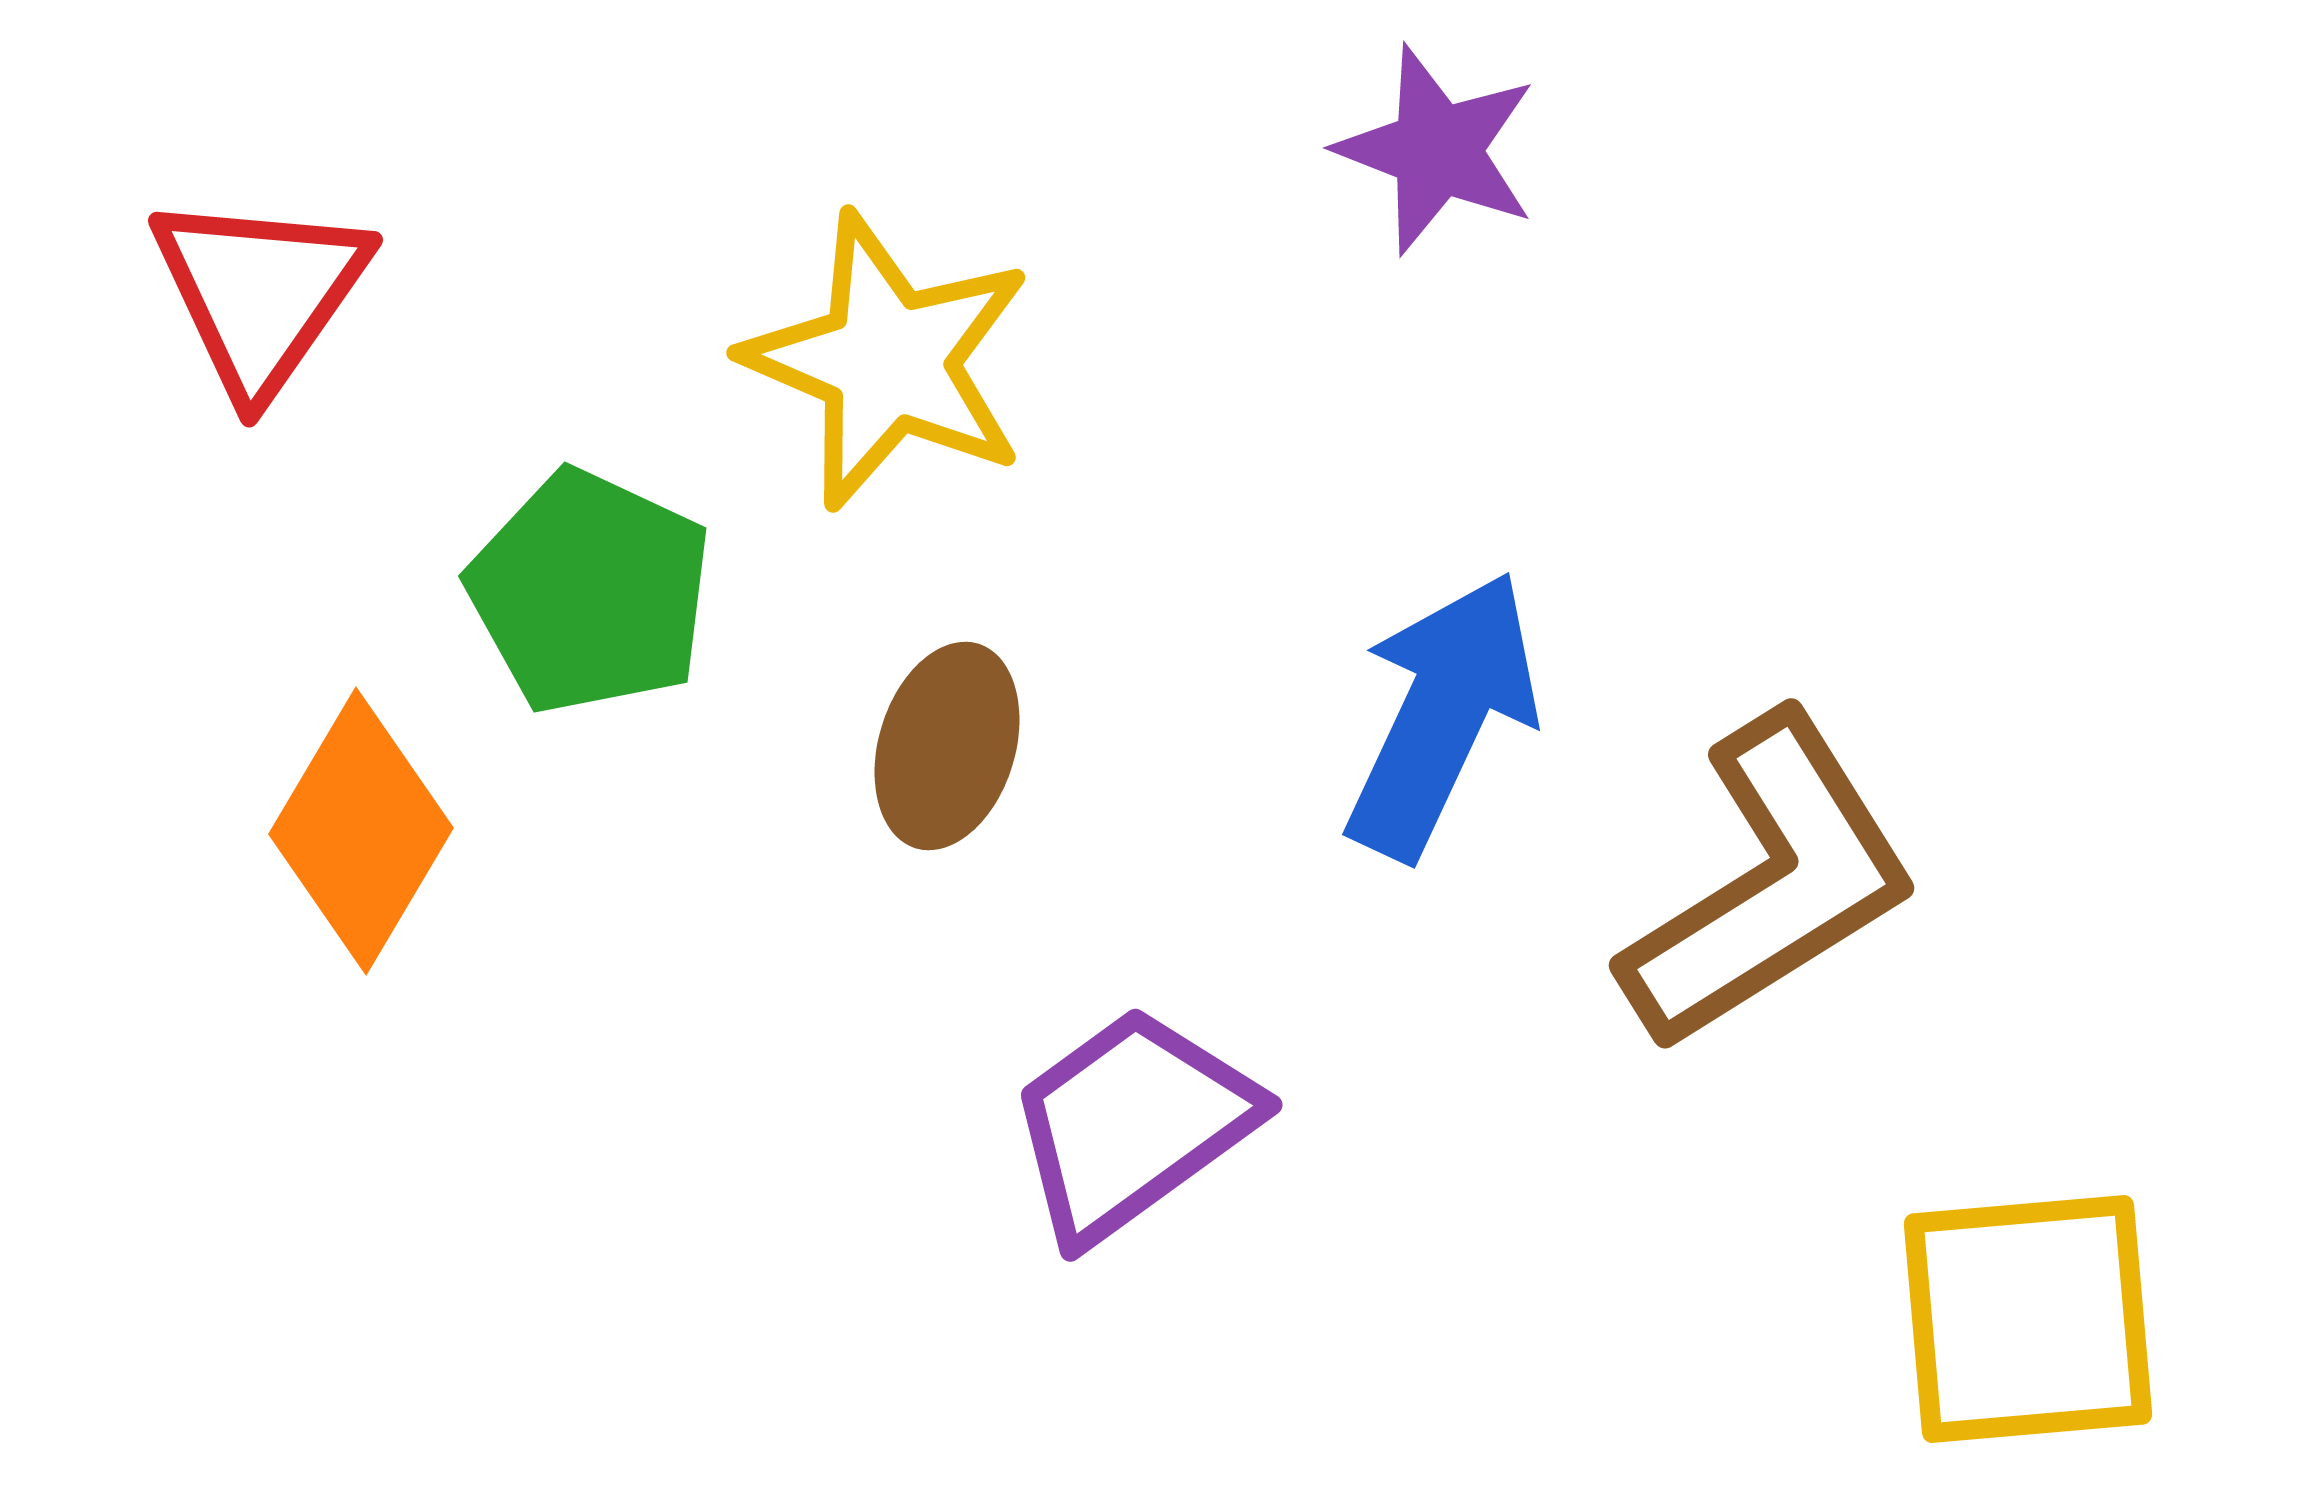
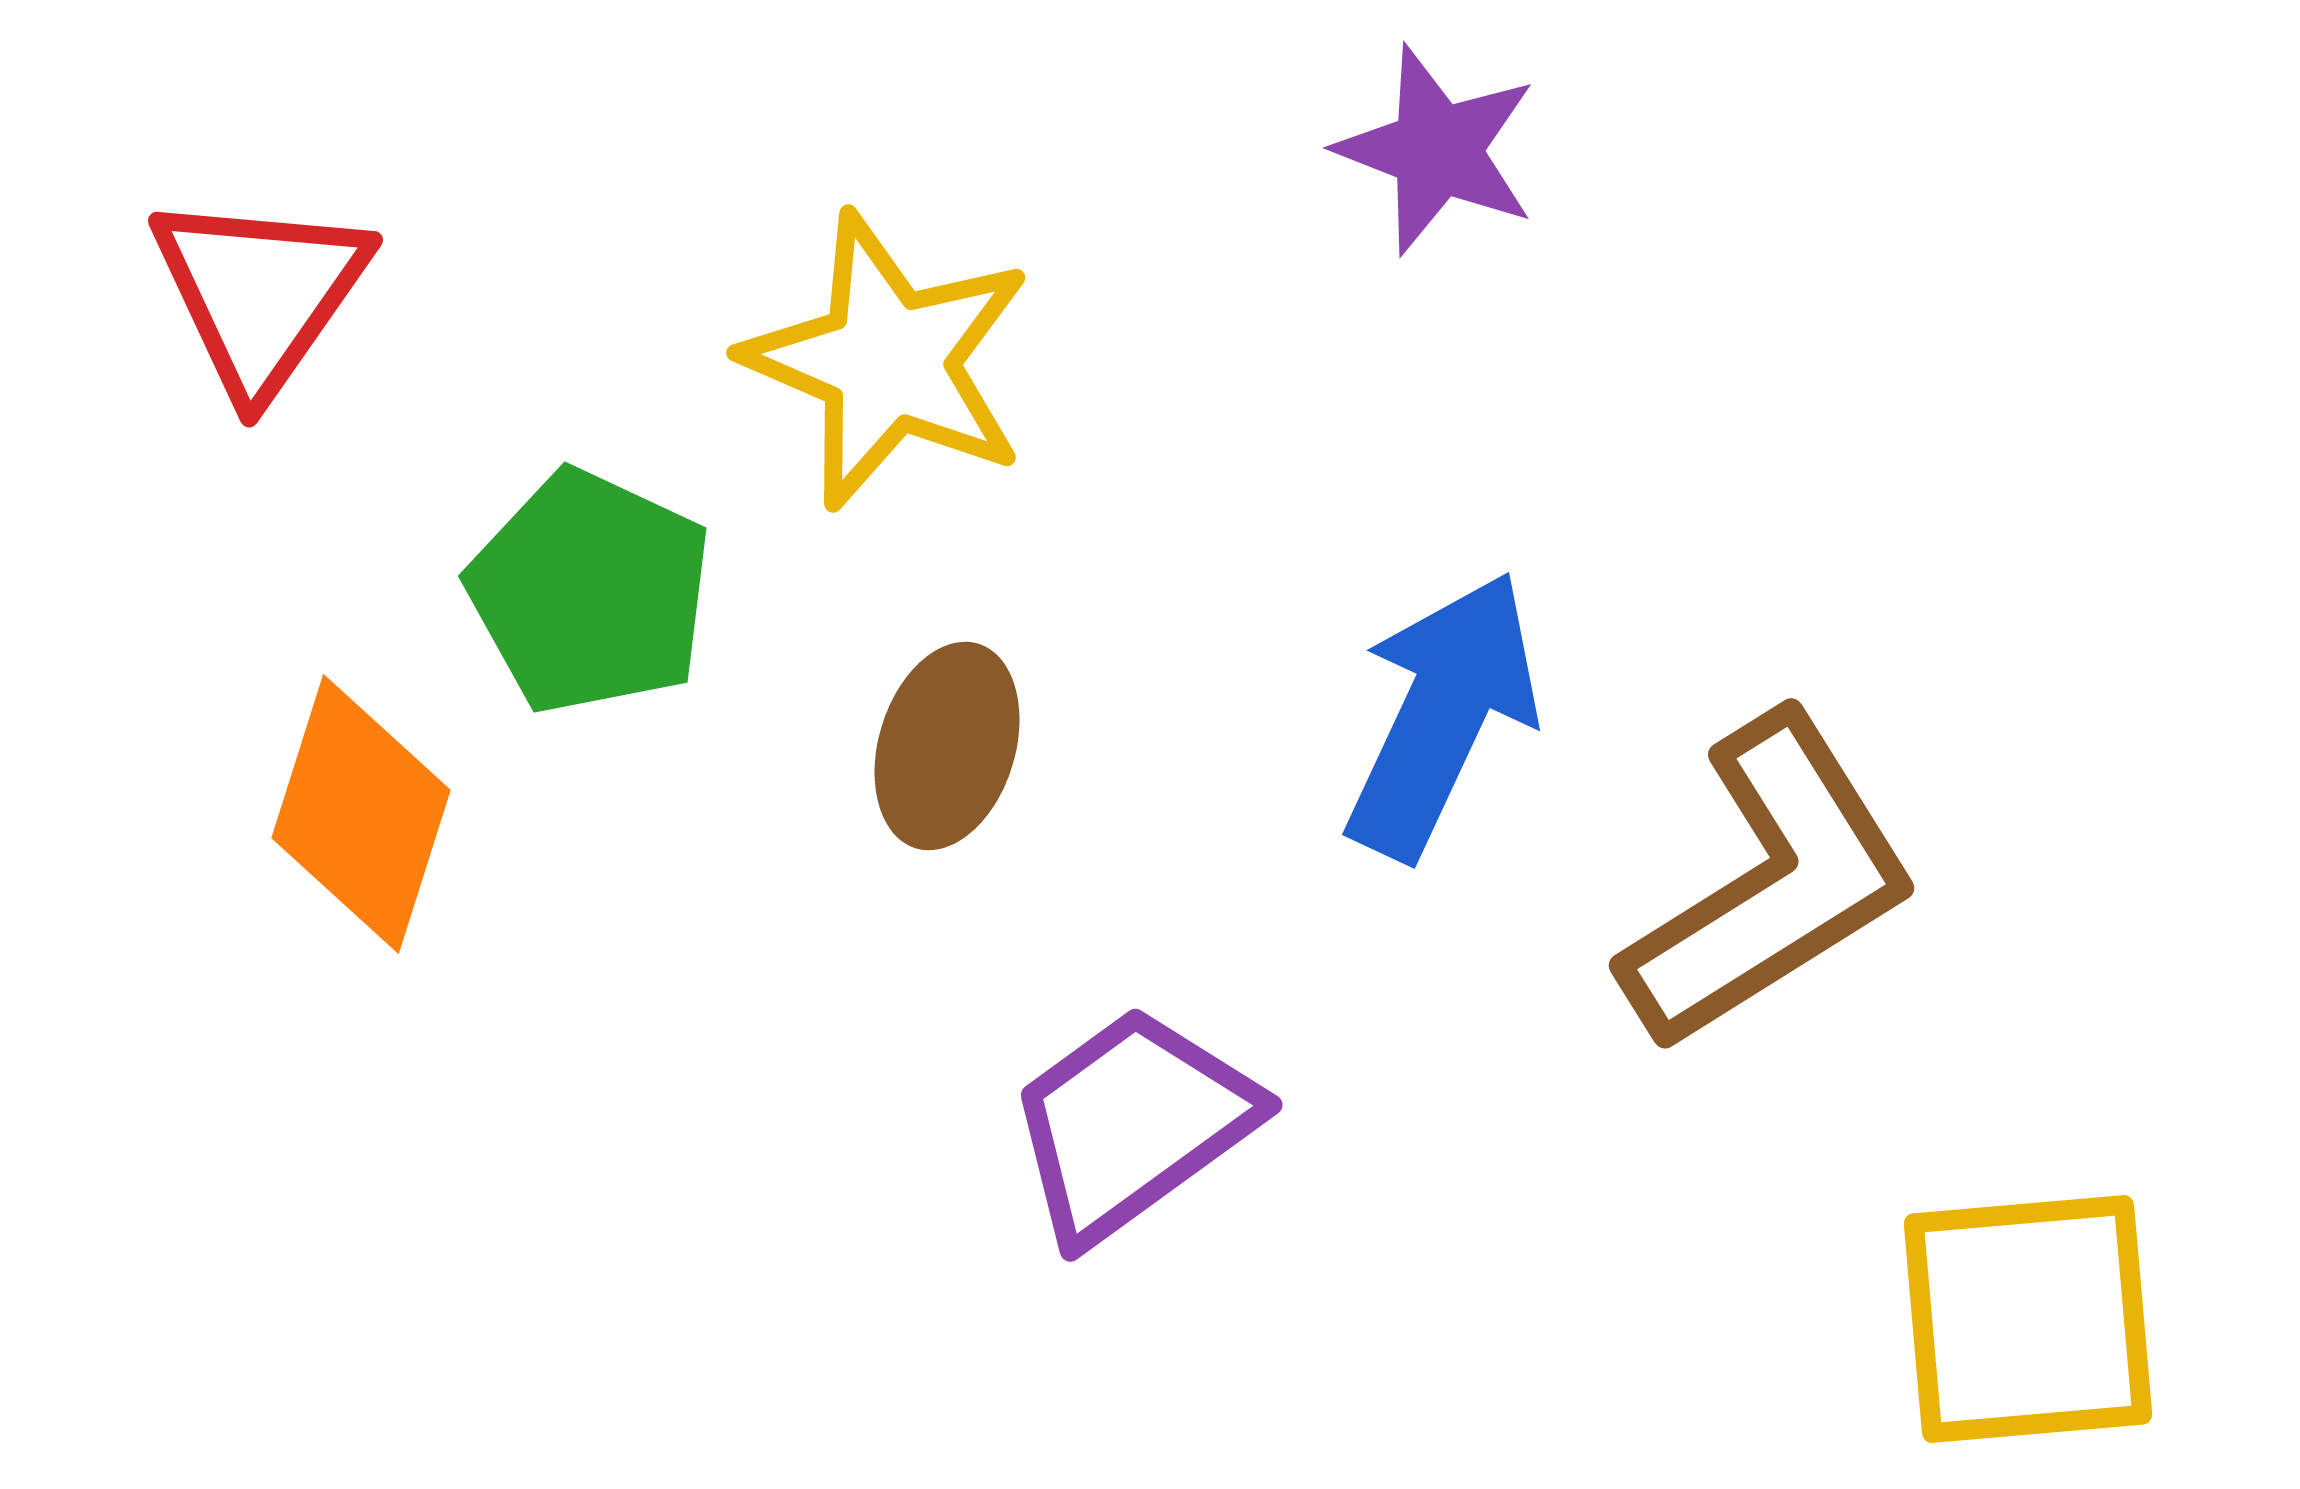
orange diamond: moved 17 px up; rotated 13 degrees counterclockwise
